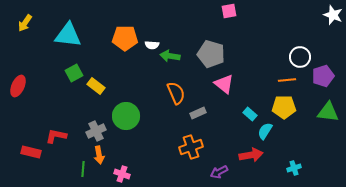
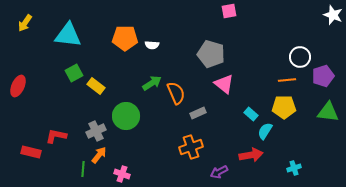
green arrow: moved 18 px left, 27 px down; rotated 138 degrees clockwise
cyan rectangle: moved 1 px right
orange arrow: rotated 132 degrees counterclockwise
